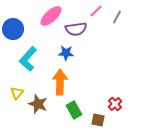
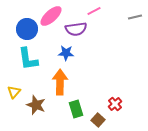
pink line: moved 2 px left; rotated 16 degrees clockwise
gray line: moved 18 px right; rotated 48 degrees clockwise
blue circle: moved 14 px right
cyan L-shape: rotated 50 degrees counterclockwise
yellow triangle: moved 3 px left, 1 px up
brown star: moved 2 px left, 1 px down
green rectangle: moved 2 px right, 1 px up; rotated 12 degrees clockwise
brown square: rotated 32 degrees clockwise
